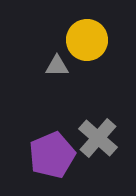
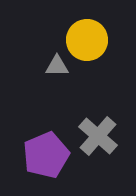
gray cross: moved 2 px up
purple pentagon: moved 6 px left
